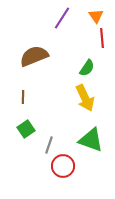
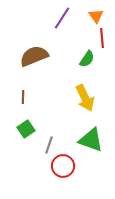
green semicircle: moved 9 px up
